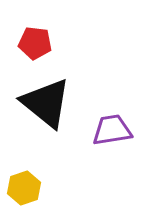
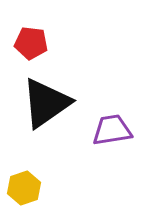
red pentagon: moved 4 px left
black triangle: rotated 46 degrees clockwise
